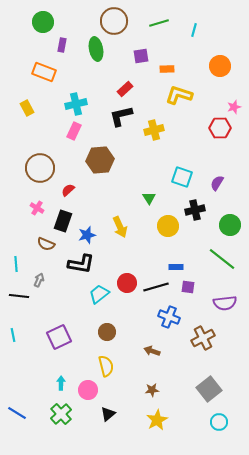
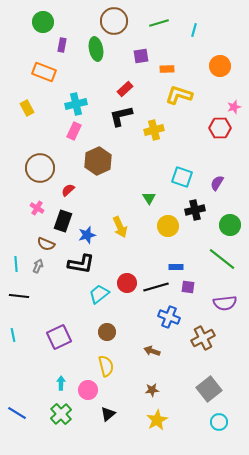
brown hexagon at (100, 160): moved 2 px left, 1 px down; rotated 20 degrees counterclockwise
gray arrow at (39, 280): moved 1 px left, 14 px up
